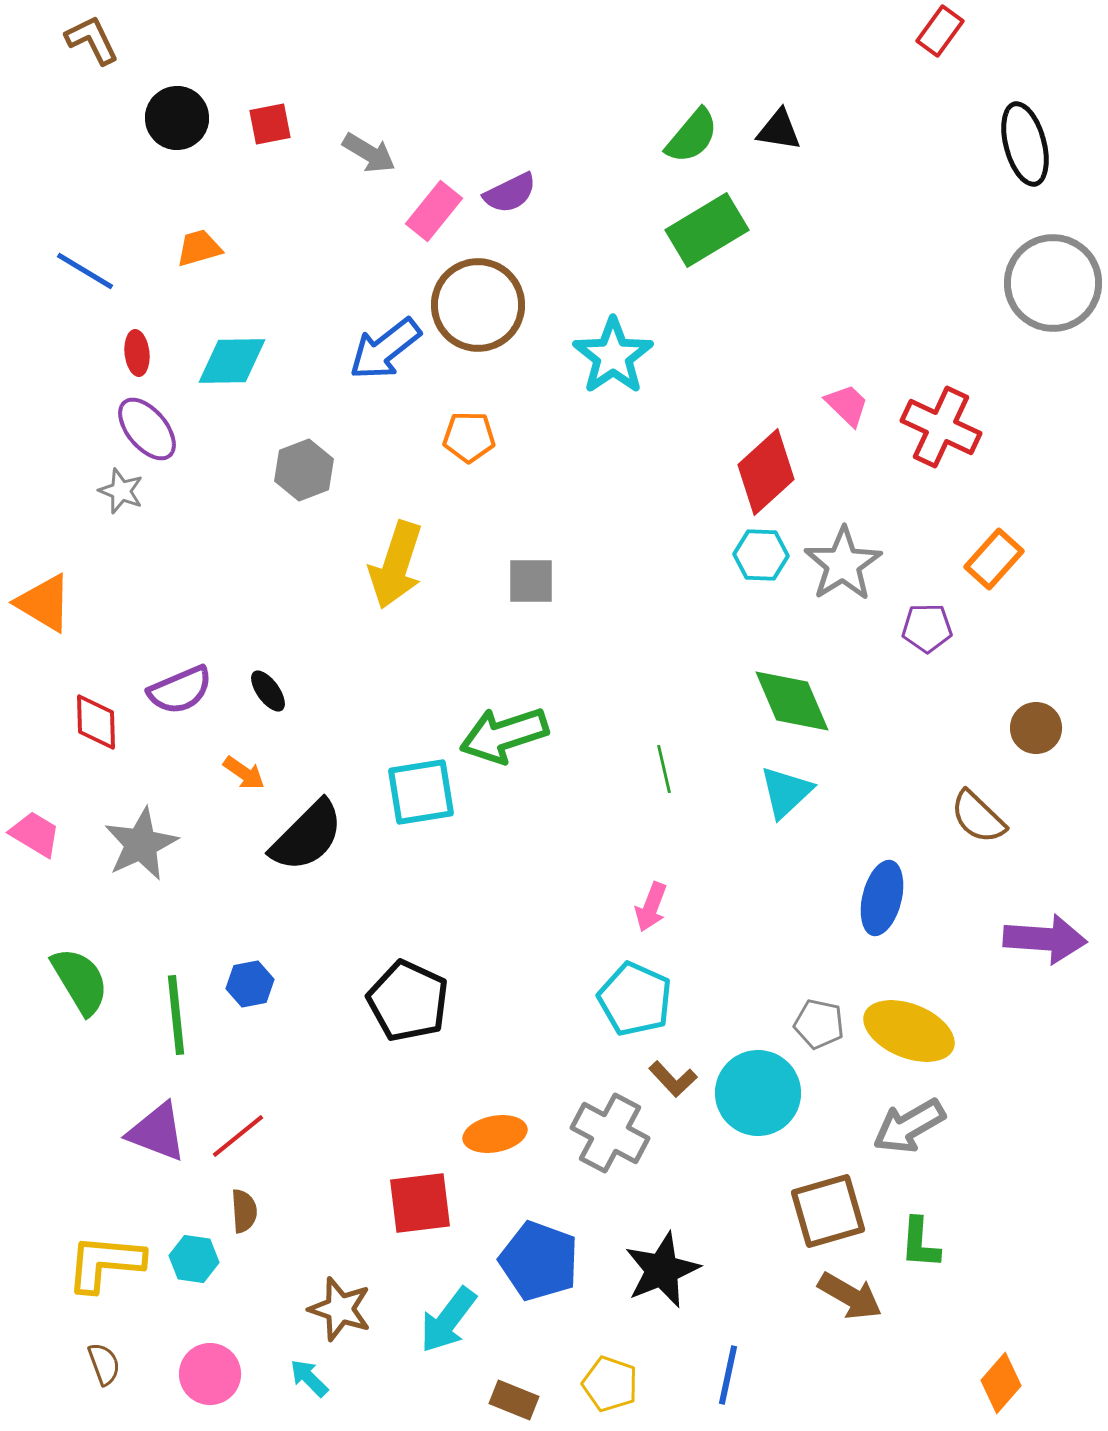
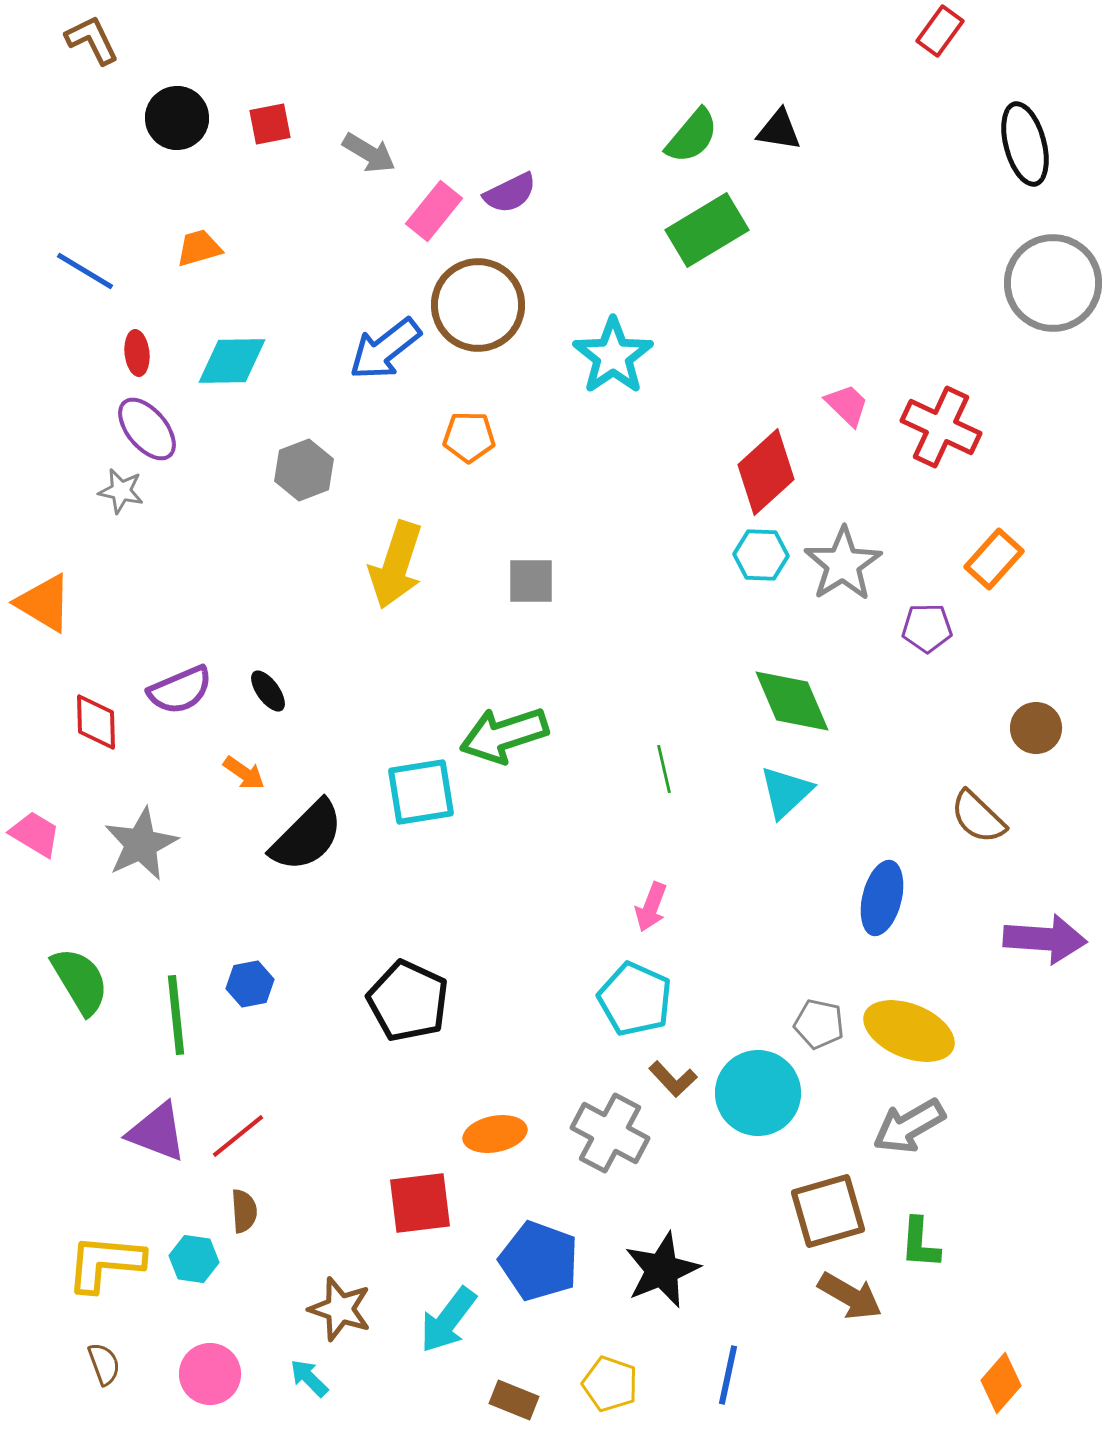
gray star at (121, 491): rotated 9 degrees counterclockwise
